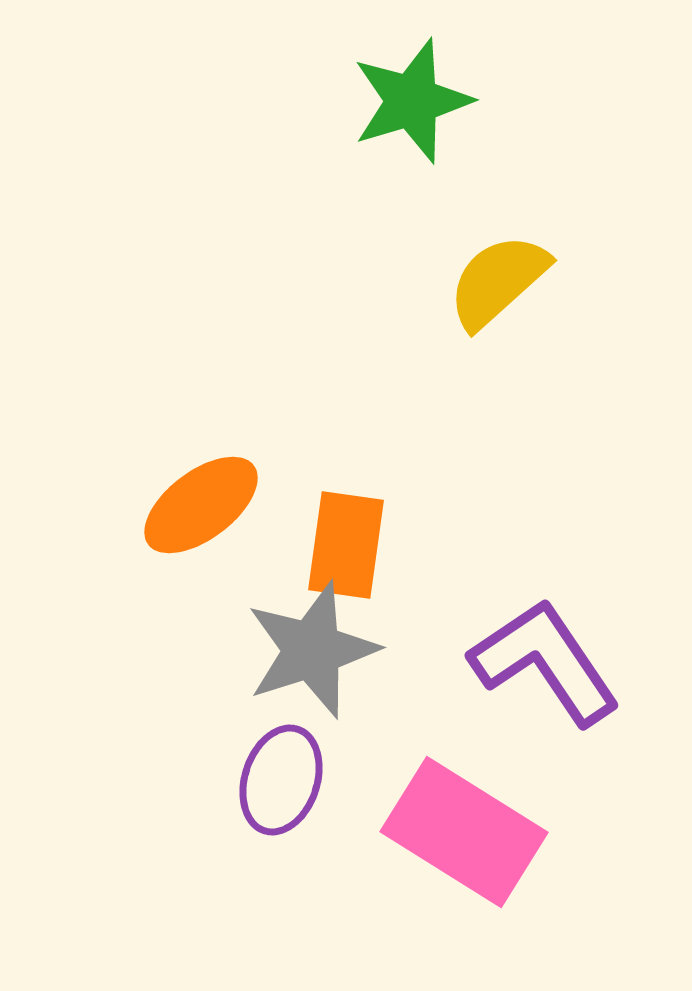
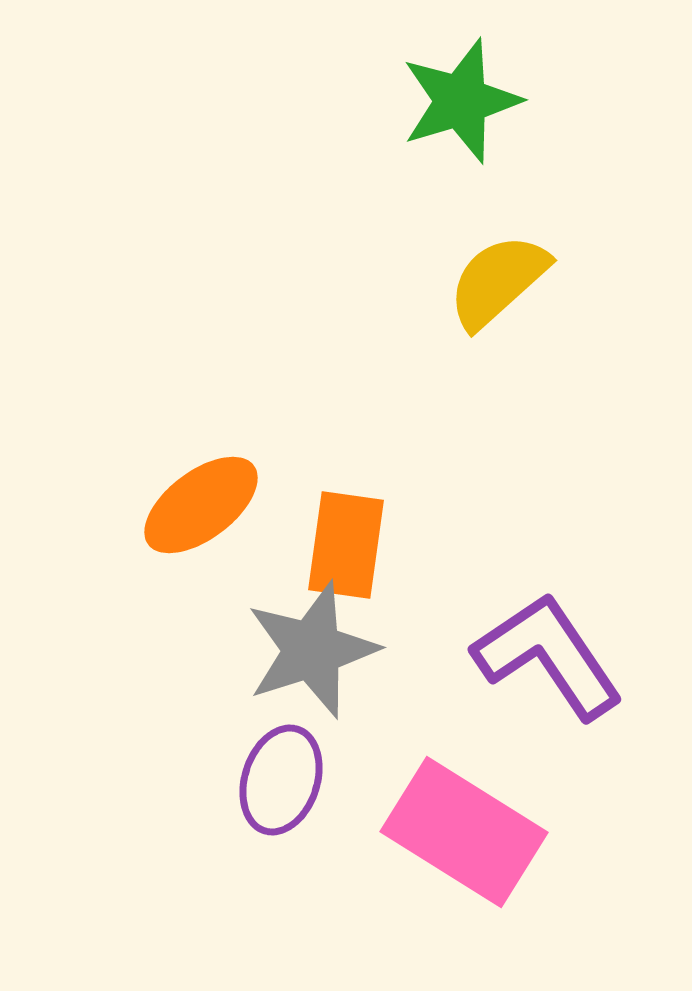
green star: moved 49 px right
purple L-shape: moved 3 px right, 6 px up
